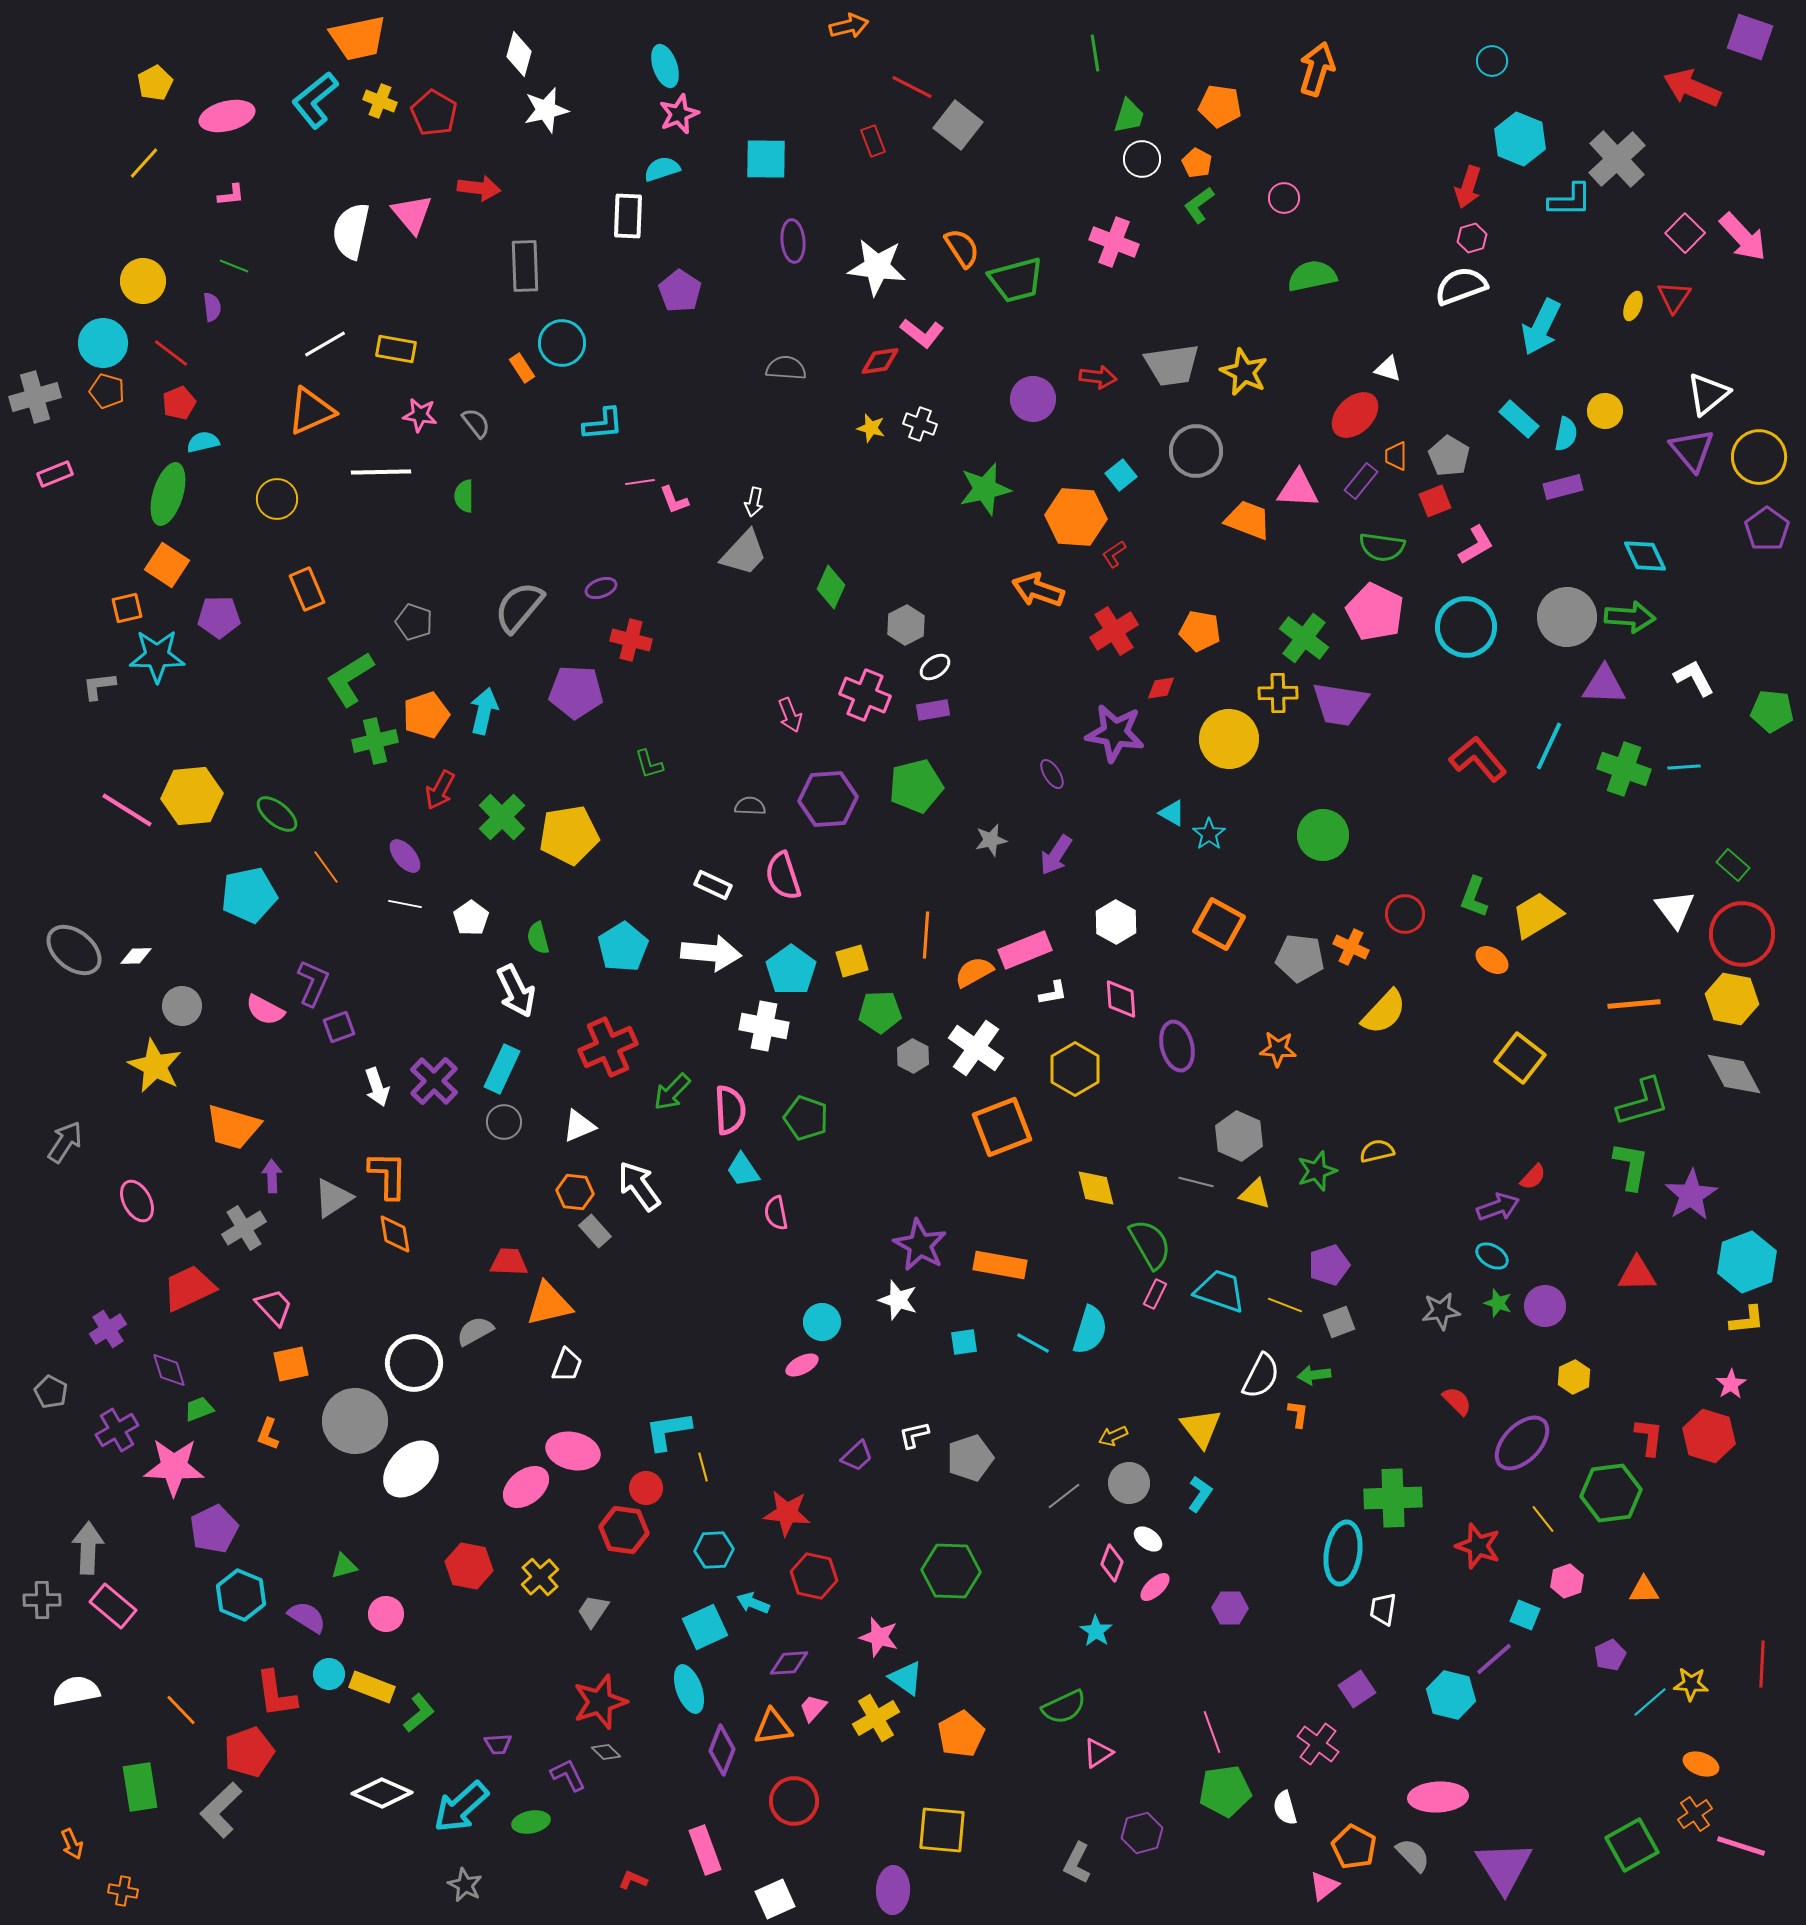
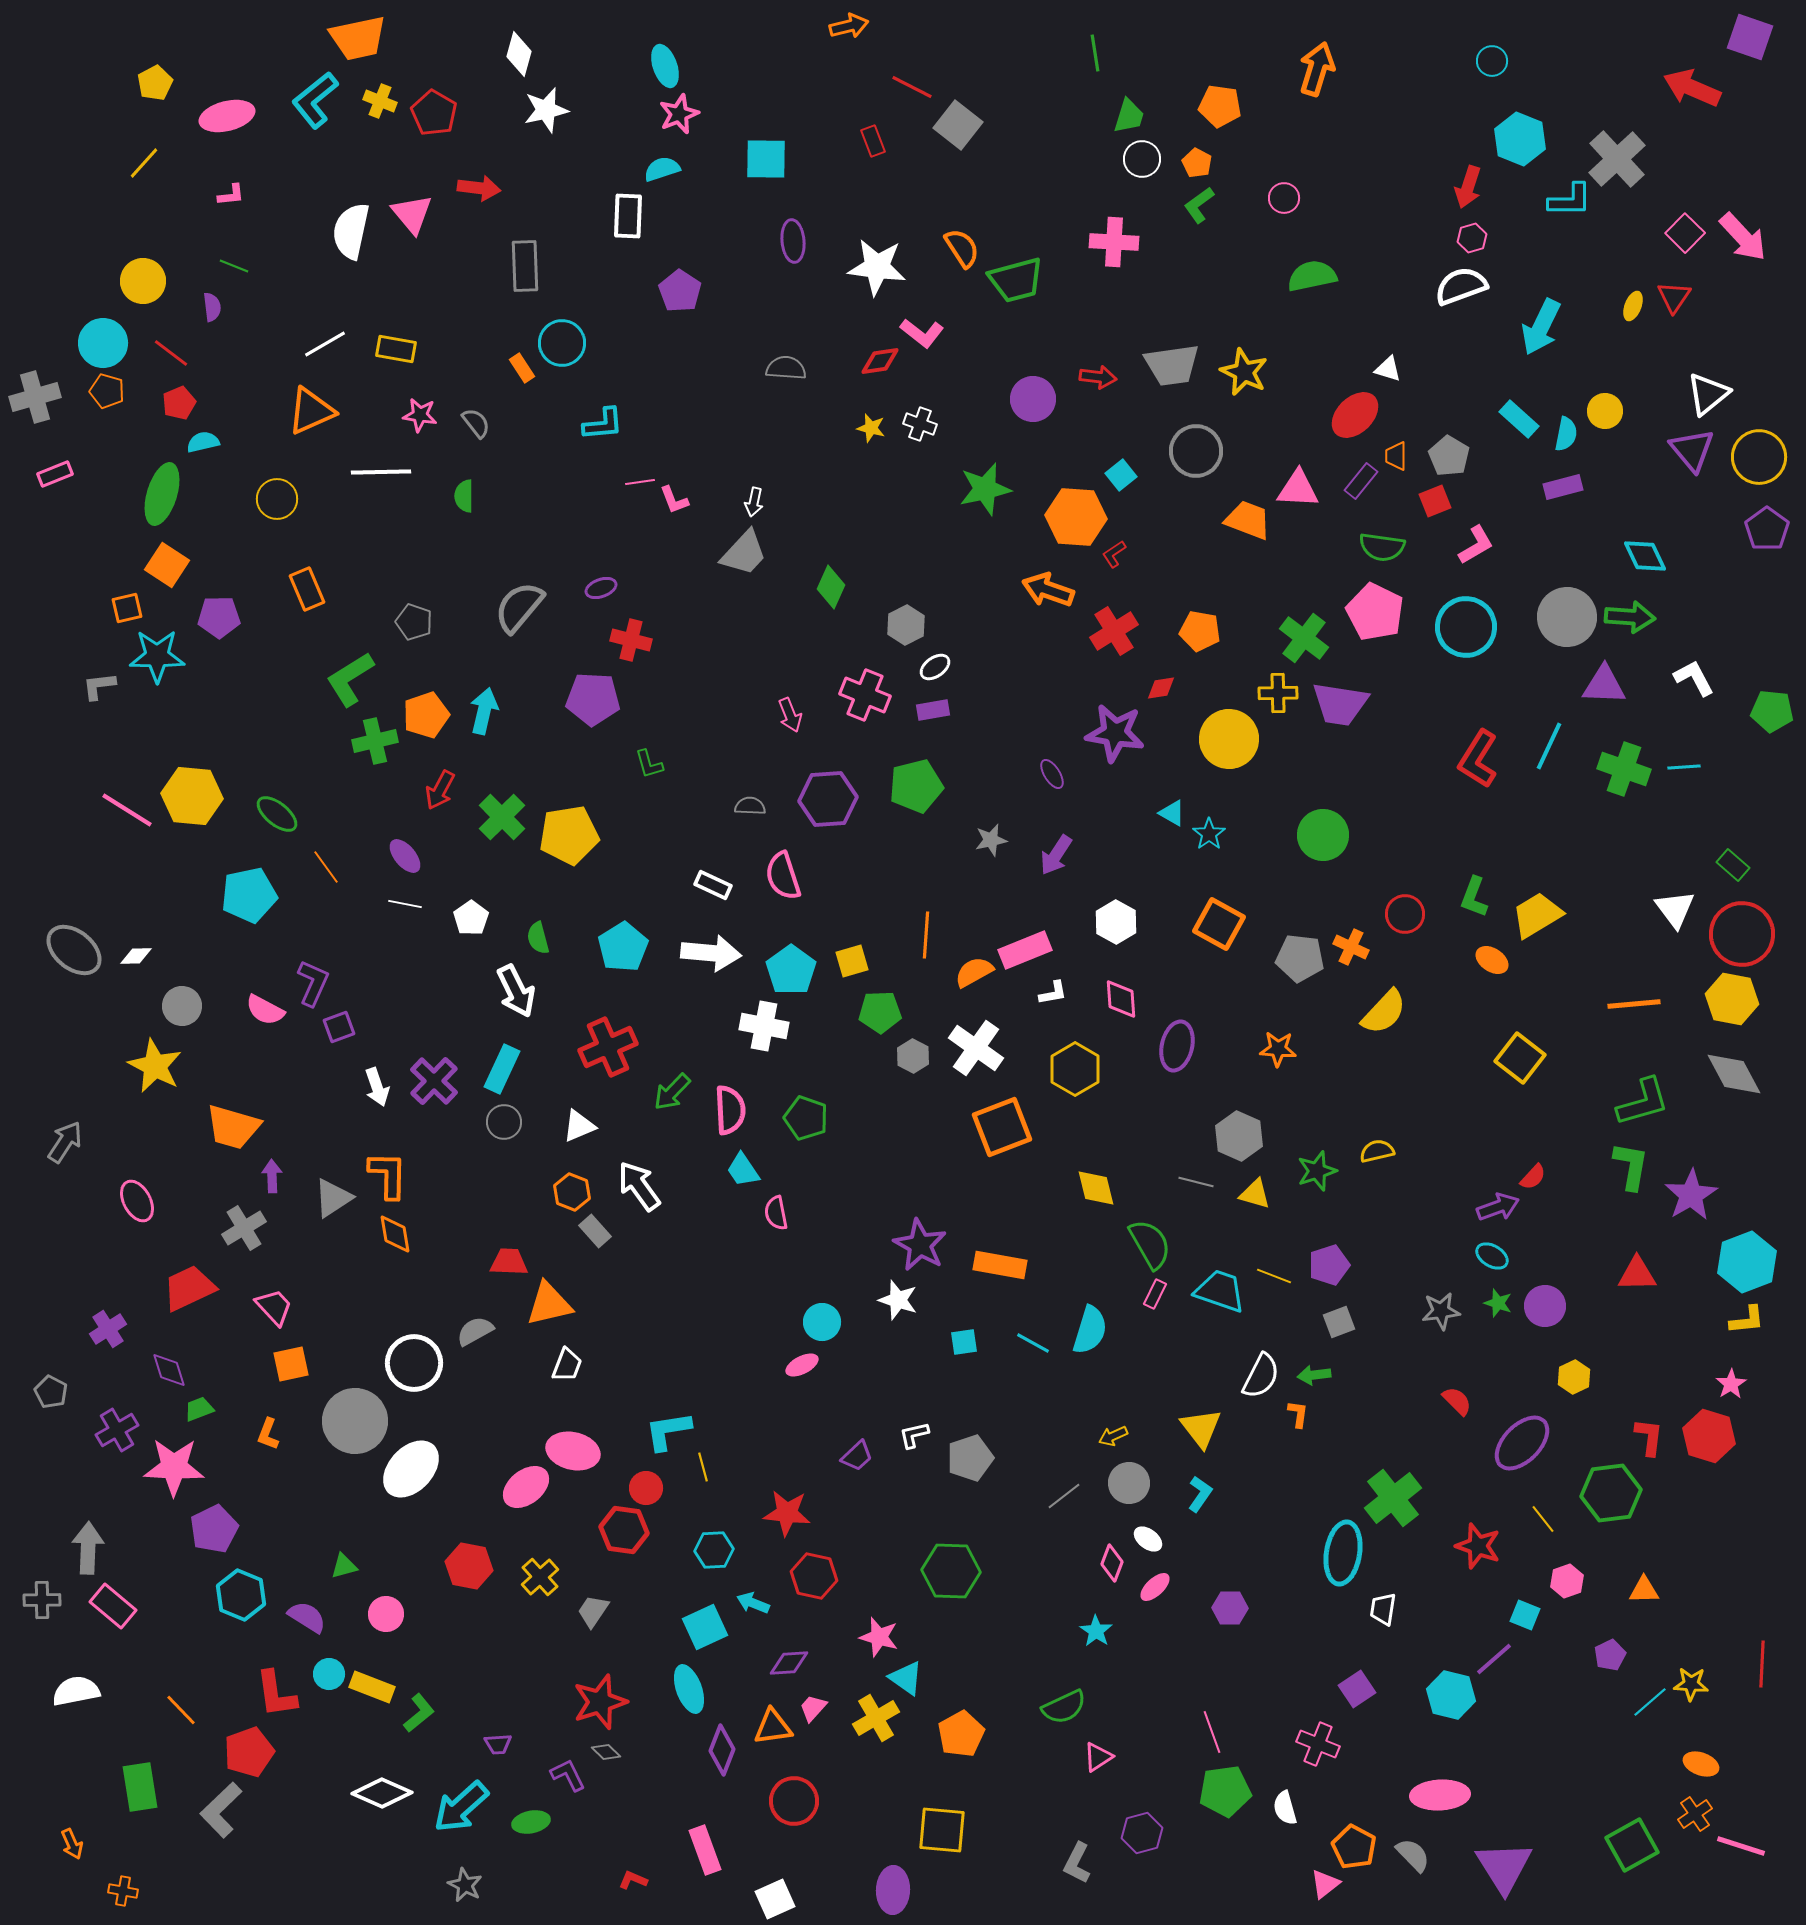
pink cross at (1114, 242): rotated 18 degrees counterclockwise
green ellipse at (168, 494): moved 6 px left
orange arrow at (1038, 590): moved 10 px right
purple pentagon at (576, 692): moved 17 px right, 7 px down
red L-shape at (1478, 759): rotated 108 degrees counterclockwise
yellow hexagon at (192, 796): rotated 10 degrees clockwise
purple ellipse at (1177, 1046): rotated 27 degrees clockwise
orange hexagon at (575, 1192): moved 3 px left; rotated 15 degrees clockwise
yellow line at (1285, 1305): moved 11 px left, 29 px up
green cross at (1393, 1498): rotated 36 degrees counterclockwise
pink cross at (1318, 1744): rotated 15 degrees counterclockwise
pink triangle at (1098, 1753): moved 4 px down
pink ellipse at (1438, 1797): moved 2 px right, 2 px up
pink triangle at (1324, 1886): moved 1 px right, 2 px up
